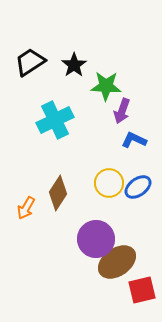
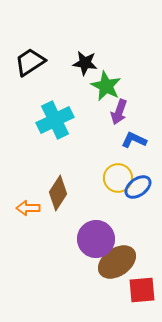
black star: moved 11 px right, 2 px up; rotated 30 degrees counterclockwise
green star: rotated 24 degrees clockwise
purple arrow: moved 3 px left, 1 px down
yellow circle: moved 9 px right, 5 px up
orange arrow: moved 2 px right; rotated 60 degrees clockwise
red square: rotated 8 degrees clockwise
